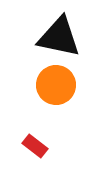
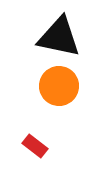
orange circle: moved 3 px right, 1 px down
